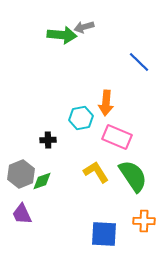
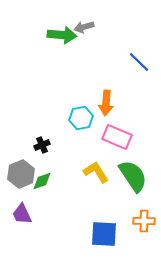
black cross: moved 6 px left, 5 px down; rotated 21 degrees counterclockwise
